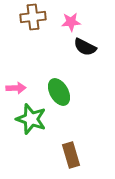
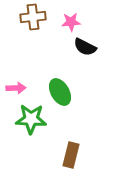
green ellipse: moved 1 px right
green star: rotated 16 degrees counterclockwise
brown rectangle: rotated 30 degrees clockwise
